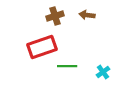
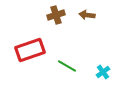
brown cross: moved 1 px right, 1 px up
red rectangle: moved 12 px left, 3 px down
green line: rotated 30 degrees clockwise
